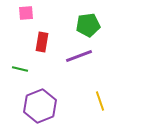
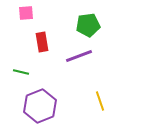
red rectangle: rotated 18 degrees counterclockwise
green line: moved 1 px right, 3 px down
